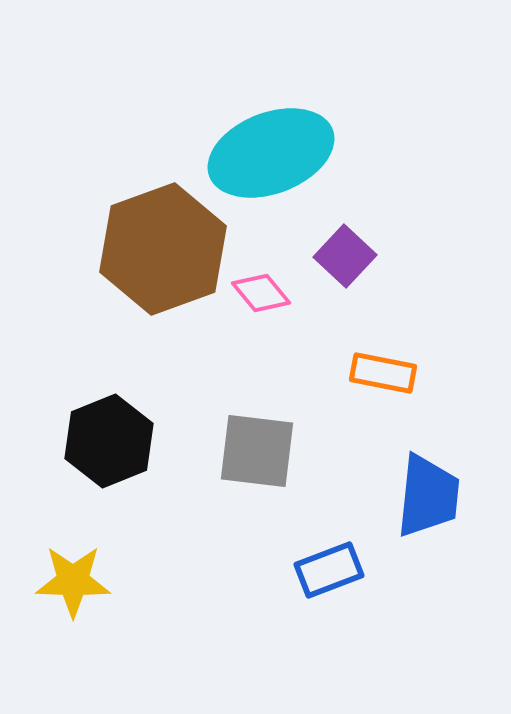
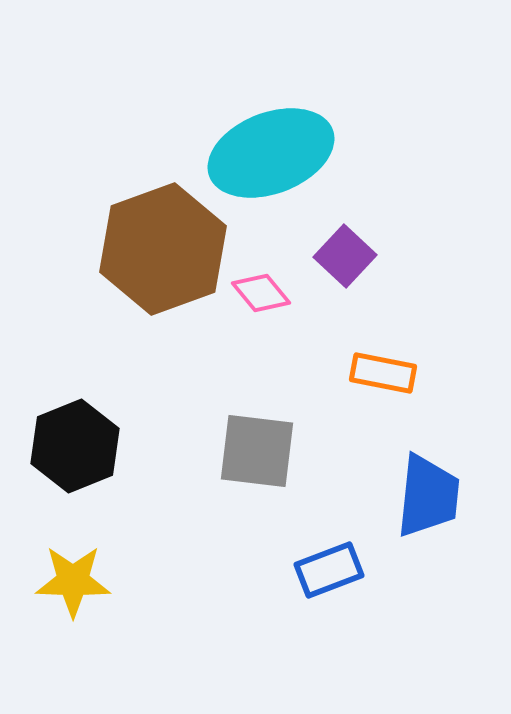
black hexagon: moved 34 px left, 5 px down
